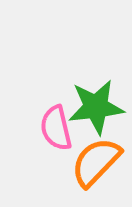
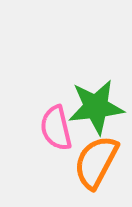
orange semicircle: rotated 16 degrees counterclockwise
